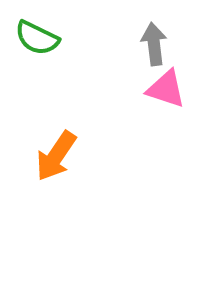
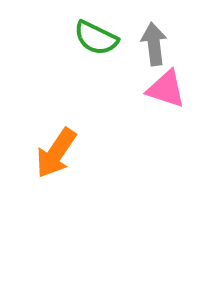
green semicircle: moved 59 px right
orange arrow: moved 3 px up
